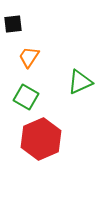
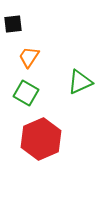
green square: moved 4 px up
